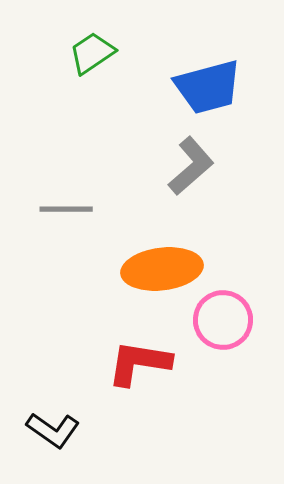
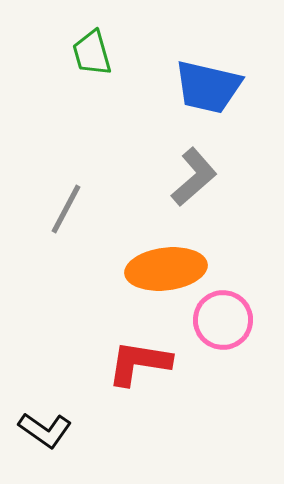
green trapezoid: rotated 72 degrees counterclockwise
blue trapezoid: rotated 28 degrees clockwise
gray L-shape: moved 3 px right, 11 px down
gray line: rotated 62 degrees counterclockwise
orange ellipse: moved 4 px right
black L-shape: moved 8 px left
